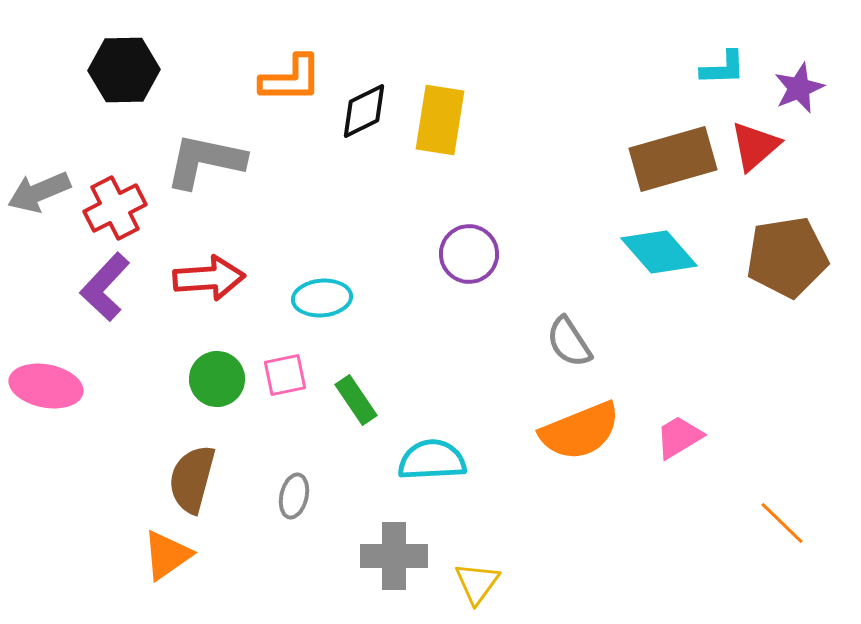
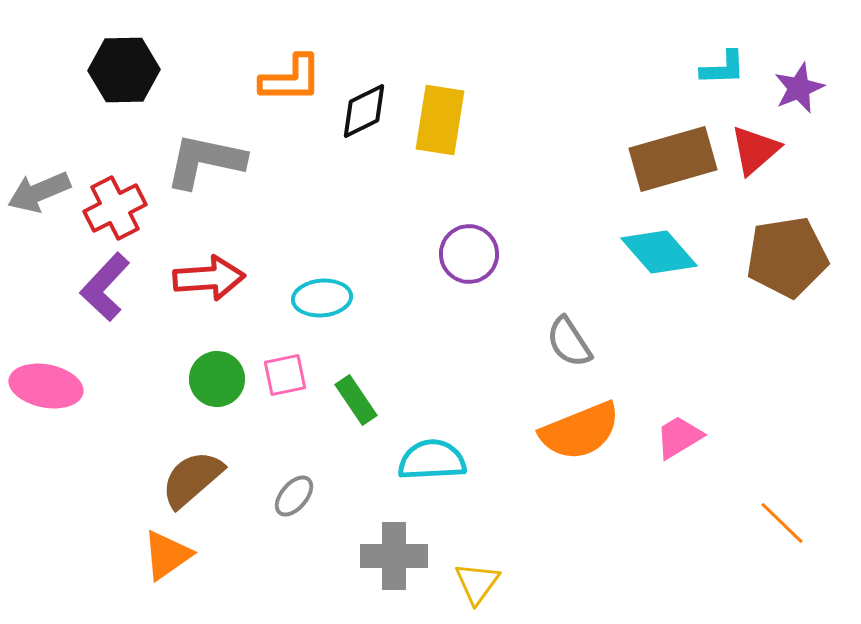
red triangle: moved 4 px down
brown semicircle: rotated 34 degrees clockwise
gray ellipse: rotated 27 degrees clockwise
